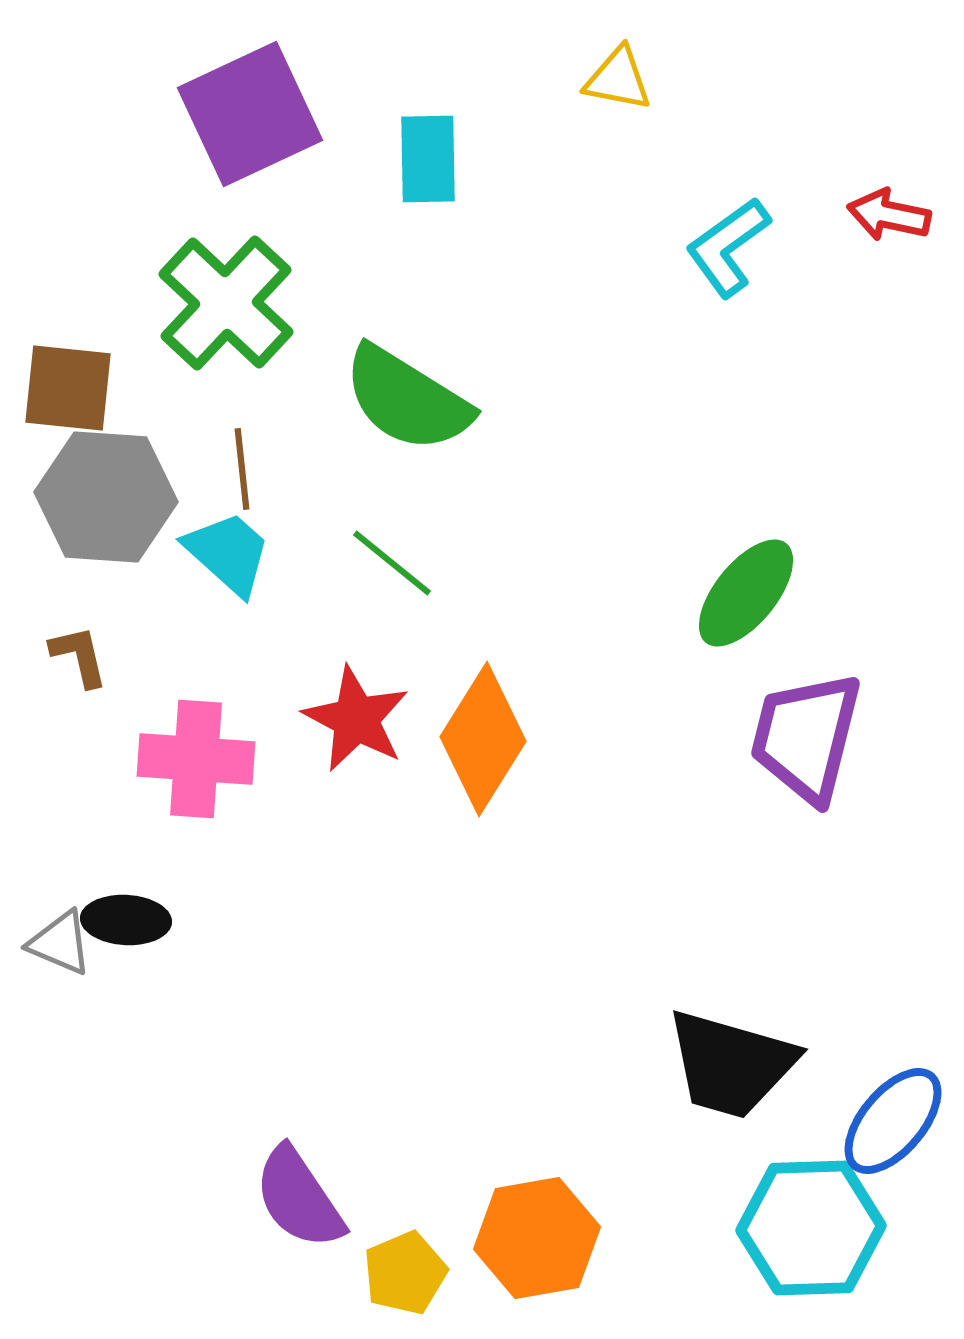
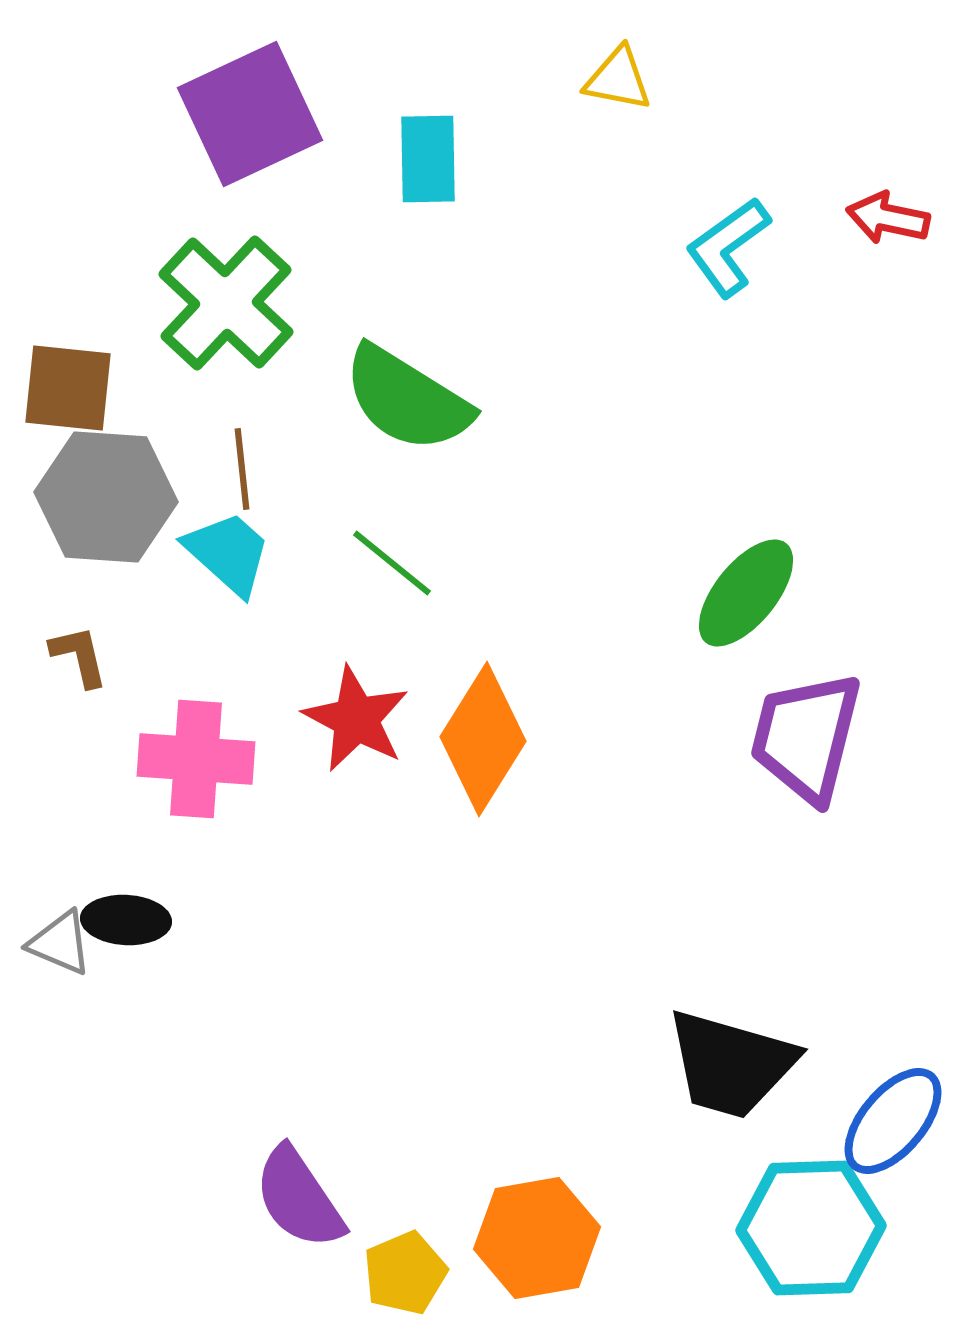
red arrow: moved 1 px left, 3 px down
